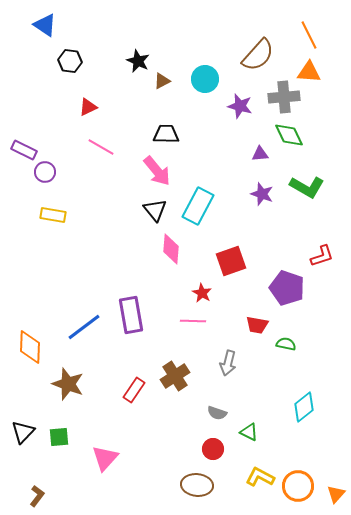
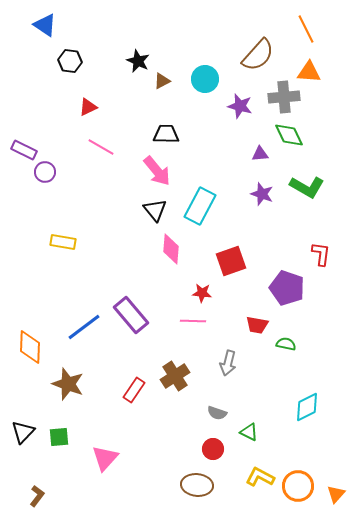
orange line at (309, 35): moved 3 px left, 6 px up
cyan rectangle at (198, 206): moved 2 px right
yellow rectangle at (53, 215): moved 10 px right, 27 px down
red L-shape at (322, 256): moved 1 px left, 2 px up; rotated 65 degrees counterclockwise
red star at (202, 293): rotated 24 degrees counterclockwise
purple rectangle at (131, 315): rotated 30 degrees counterclockwise
cyan diamond at (304, 407): moved 3 px right; rotated 12 degrees clockwise
